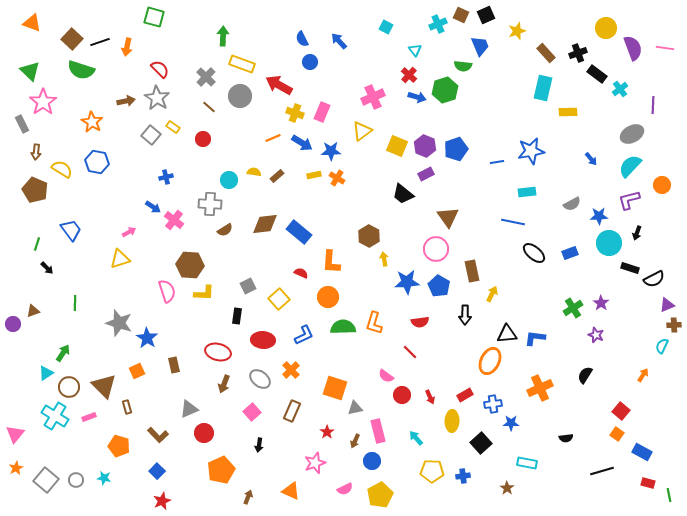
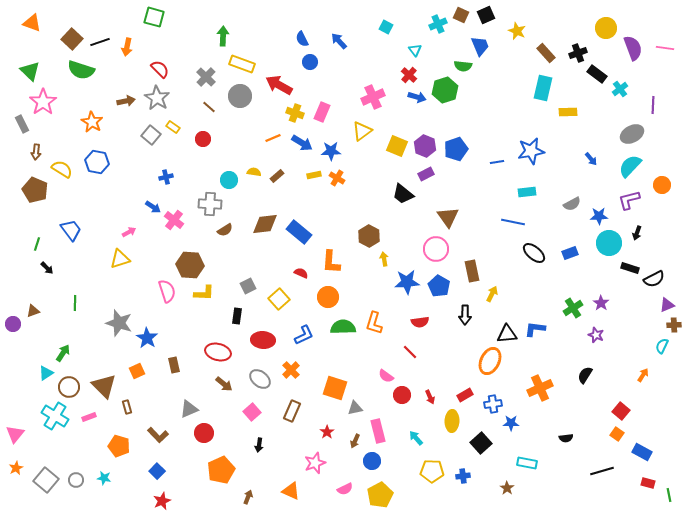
yellow star at (517, 31): rotated 30 degrees counterclockwise
blue L-shape at (535, 338): moved 9 px up
brown arrow at (224, 384): rotated 72 degrees counterclockwise
